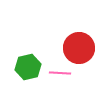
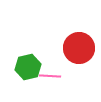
pink line: moved 10 px left, 3 px down
